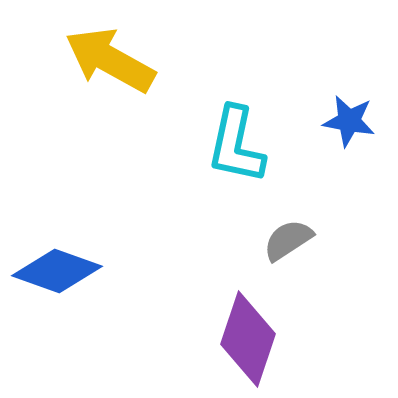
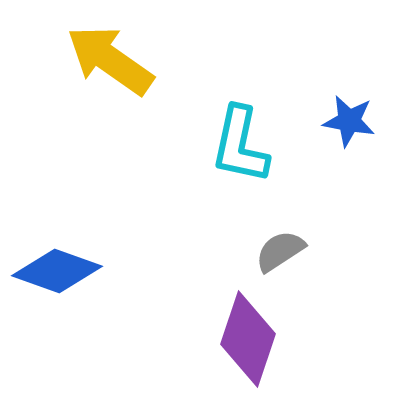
yellow arrow: rotated 6 degrees clockwise
cyan L-shape: moved 4 px right
gray semicircle: moved 8 px left, 11 px down
